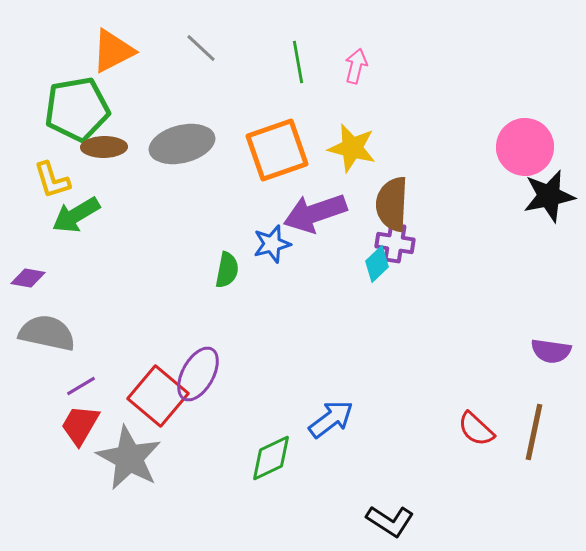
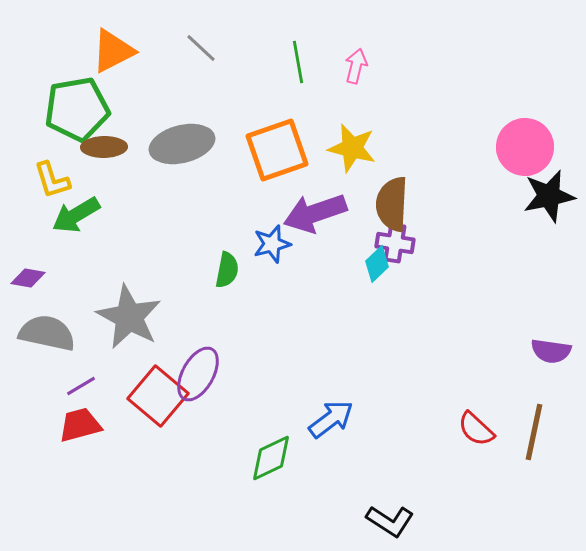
red trapezoid: rotated 45 degrees clockwise
gray star: moved 141 px up
